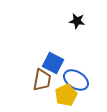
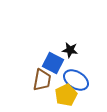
black star: moved 7 px left, 29 px down
